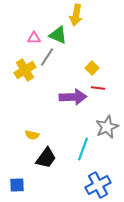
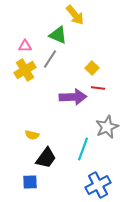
yellow arrow: moved 1 px left; rotated 50 degrees counterclockwise
pink triangle: moved 9 px left, 8 px down
gray line: moved 3 px right, 2 px down
blue square: moved 13 px right, 3 px up
